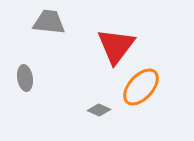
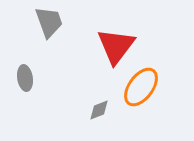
gray trapezoid: rotated 64 degrees clockwise
orange ellipse: rotated 6 degrees counterclockwise
gray diamond: rotated 45 degrees counterclockwise
